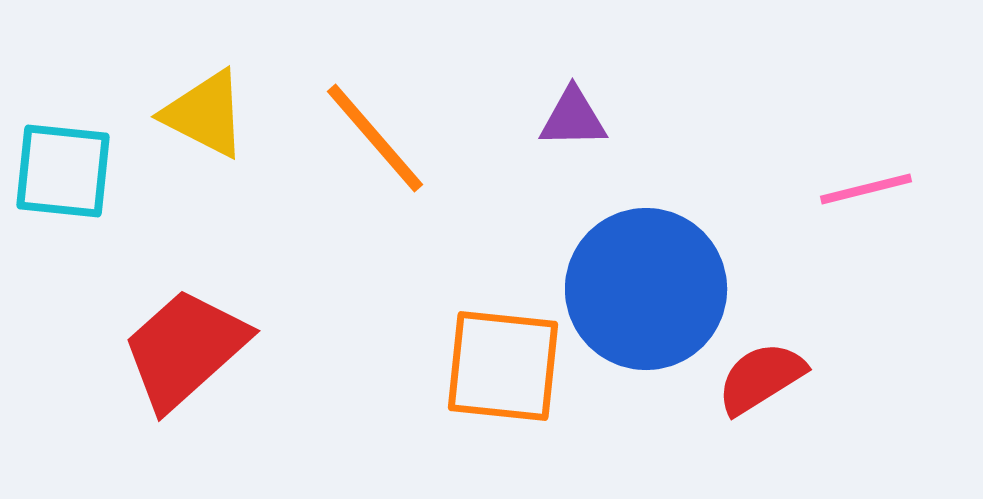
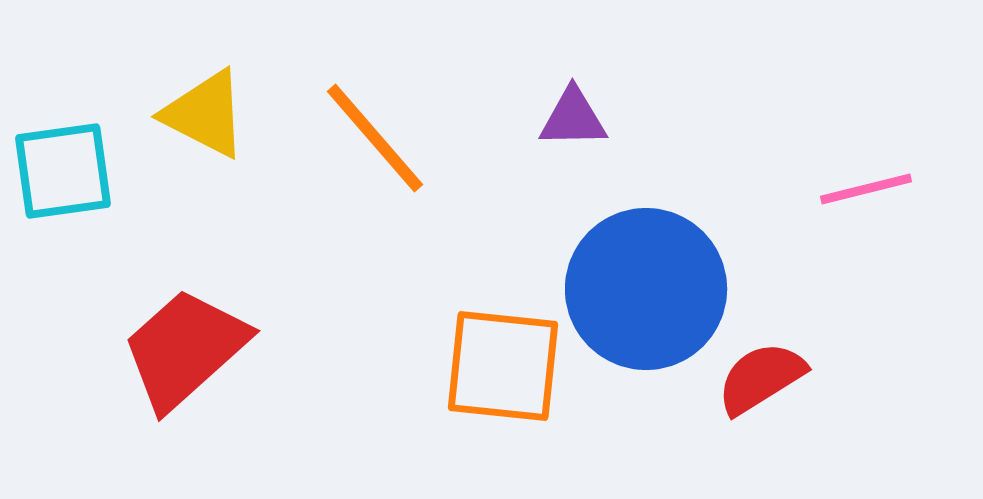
cyan square: rotated 14 degrees counterclockwise
